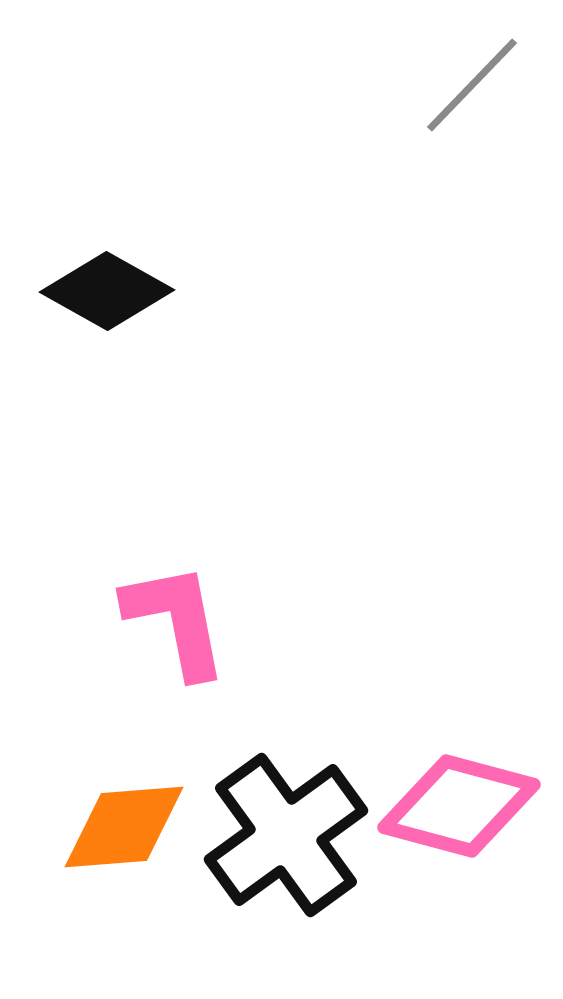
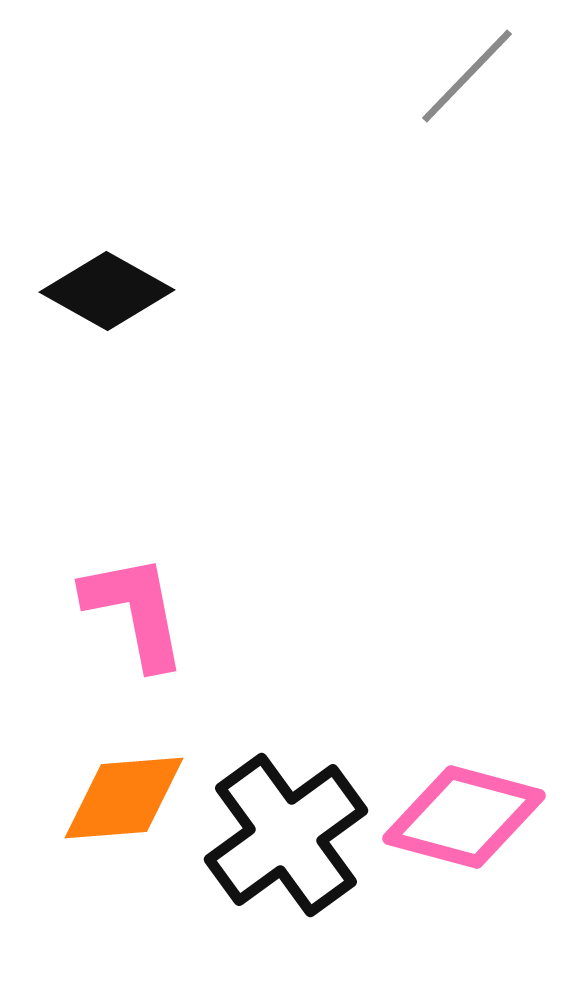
gray line: moved 5 px left, 9 px up
pink L-shape: moved 41 px left, 9 px up
pink diamond: moved 5 px right, 11 px down
orange diamond: moved 29 px up
